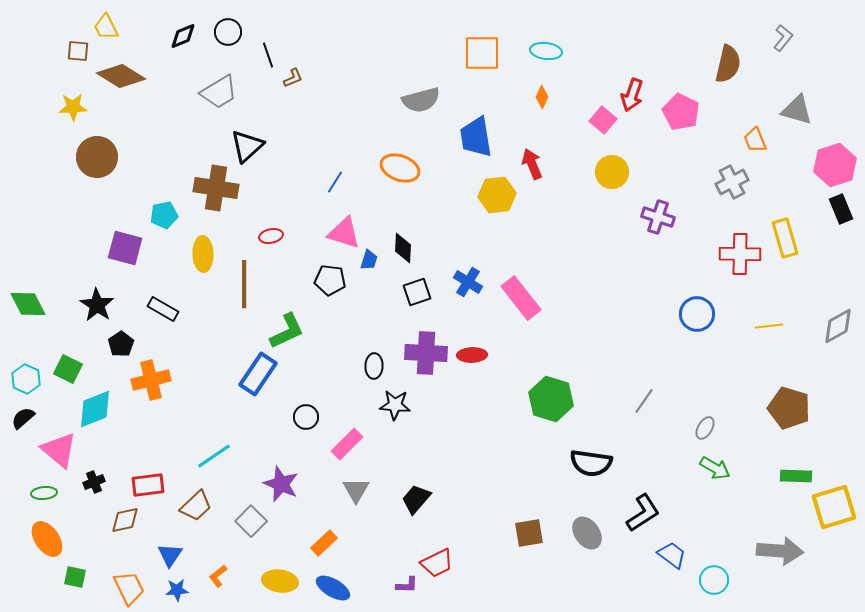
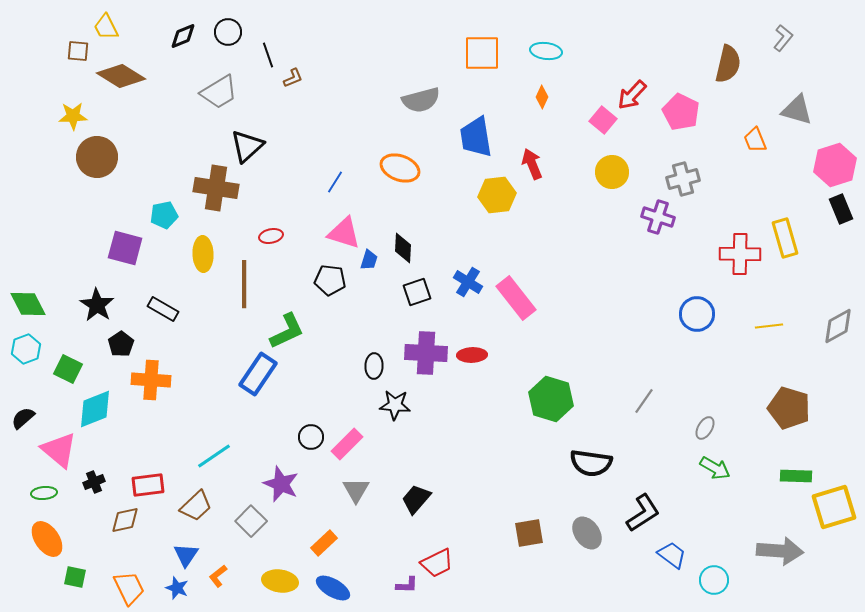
red arrow at (632, 95): rotated 24 degrees clockwise
yellow star at (73, 107): moved 9 px down
gray cross at (732, 182): moved 49 px left, 3 px up; rotated 12 degrees clockwise
pink rectangle at (521, 298): moved 5 px left
cyan hexagon at (26, 379): moved 30 px up; rotated 16 degrees clockwise
orange cross at (151, 380): rotated 18 degrees clockwise
black circle at (306, 417): moved 5 px right, 20 px down
blue triangle at (170, 555): moved 16 px right
blue star at (177, 590): moved 2 px up; rotated 25 degrees clockwise
